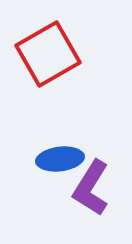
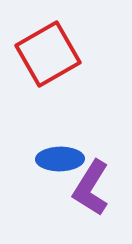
blue ellipse: rotated 6 degrees clockwise
